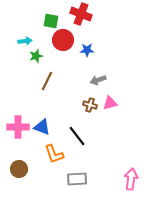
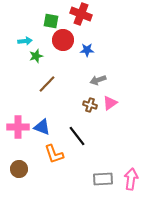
brown line: moved 3 px down; rotated 18 degrees clockwise
pink triangle: rotated 21 degrees counterclockwise
gray rectangle: moved 26 px right
